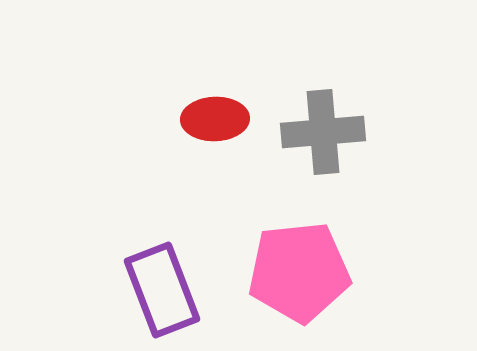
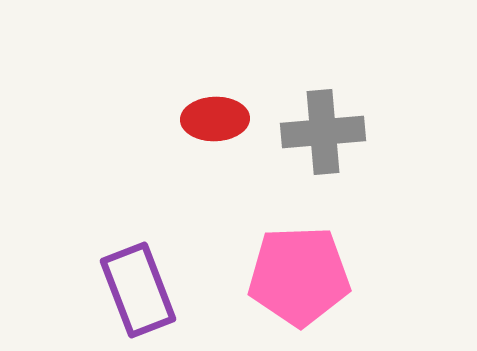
pink pentagon: moved 4 px down; rotated 4 degrees clockwise
purple rectangle: moved 24 px left
